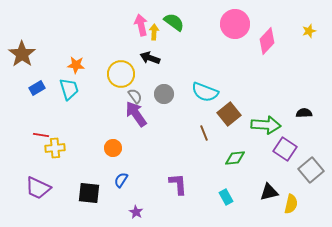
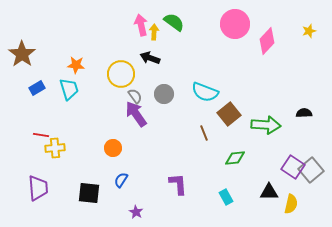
purple square: moved 8 px right, 18 px down
purple trapezoid: rotated 120 degrees counterclockwise
black triangle: rotated 12 degrees clockwise
